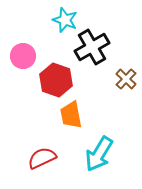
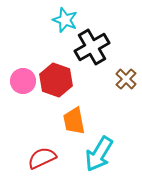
pink circle: moved 25 px down
orange trapezoid: moved 3 px right, 6 px down
